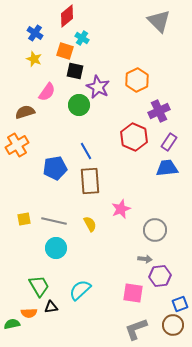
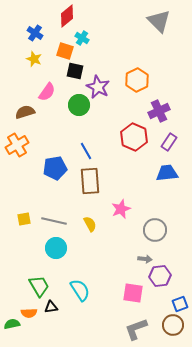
blue trapezoid: moved 5 px down
cyan semicircle: rotated 100 degrees clockwise
